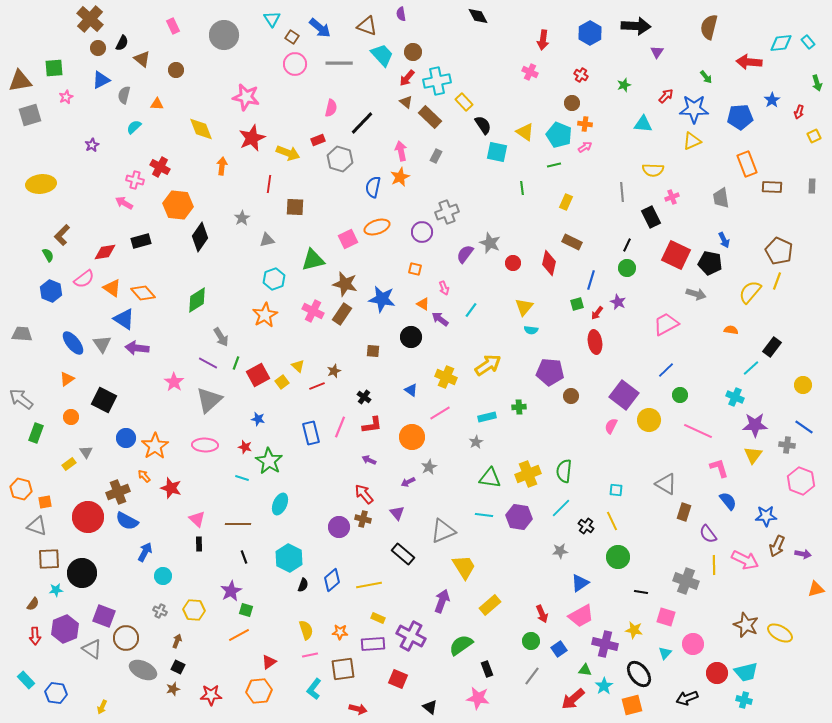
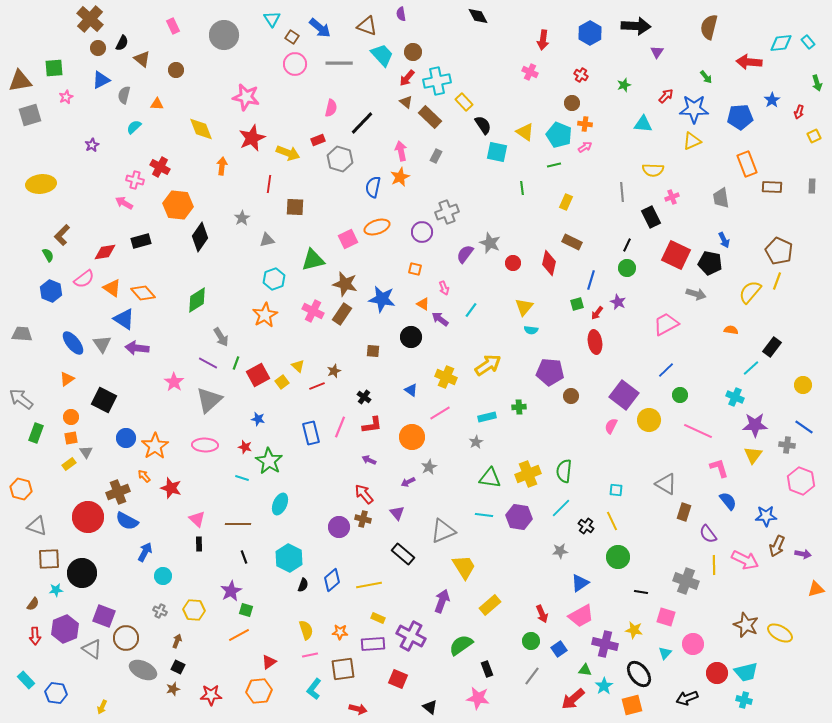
orange square at (45, 502): moved 26 px right, 64 px up
